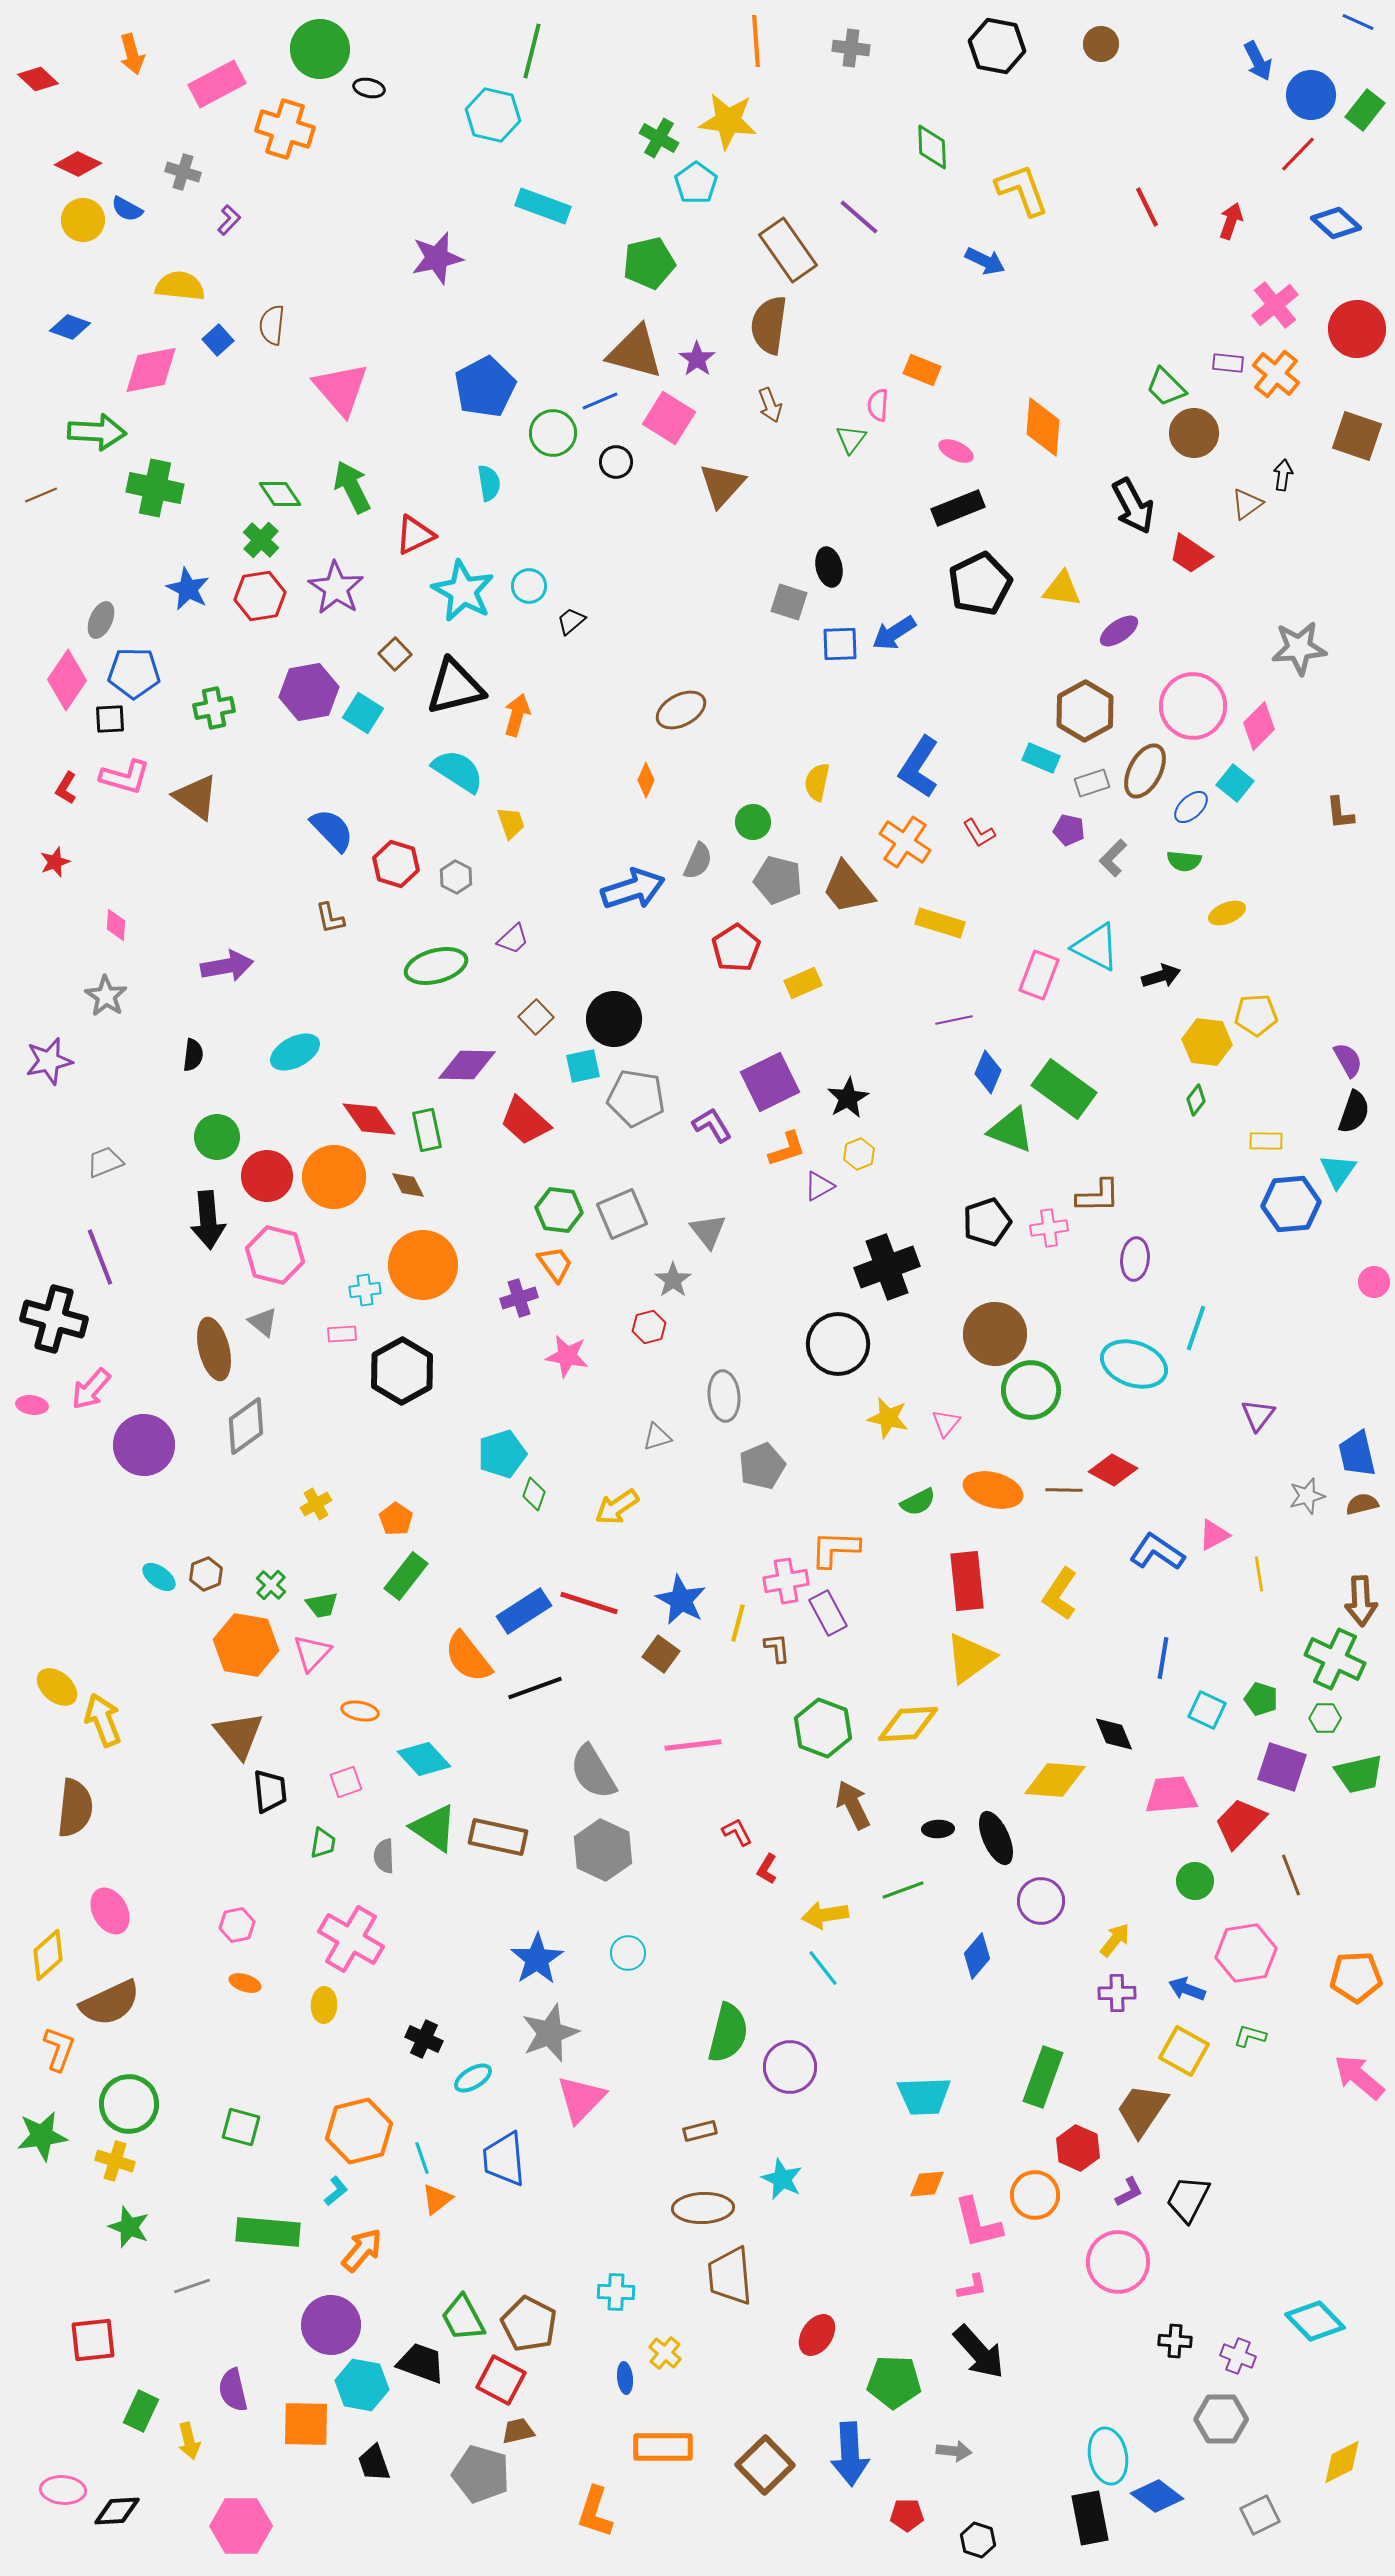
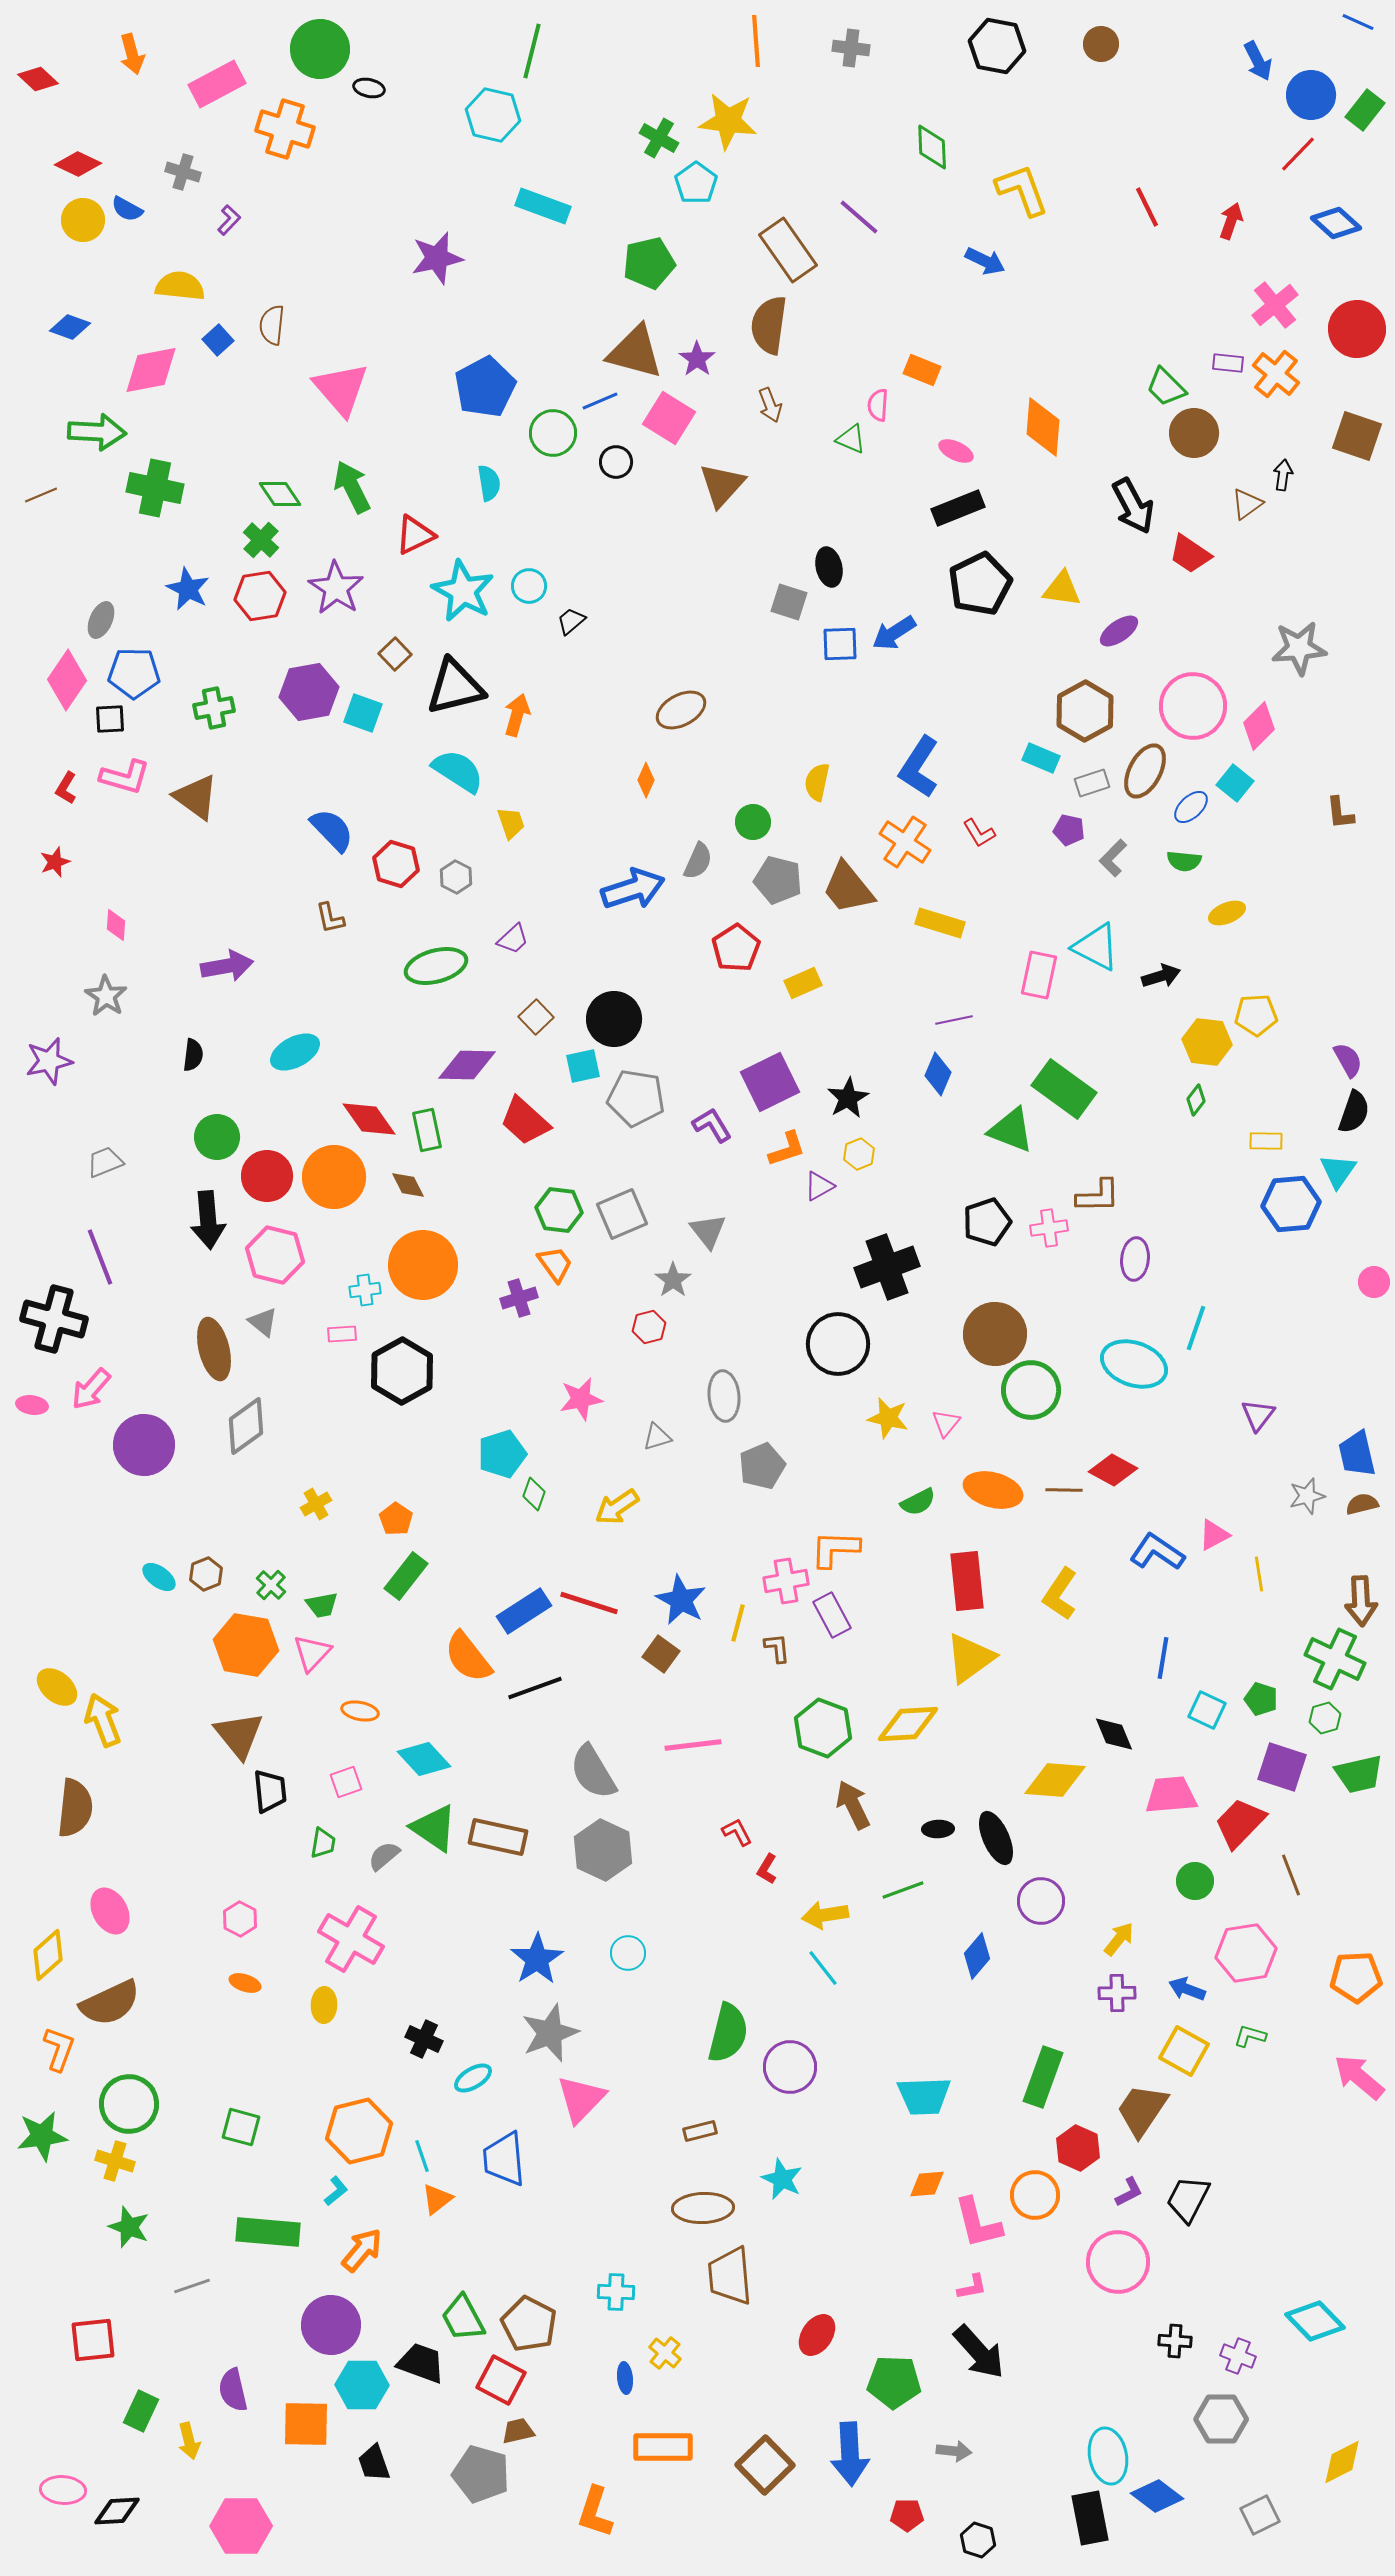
green triangle at (851, 439): rotated 44 degrees counterclockwise
cyan square at (363, 713): rotated 12 degrees counterclockwise
pink rectangle at (1039, 975): rotated 9 degrees counterclockwise
blue diamond at (988, 1072): moved 50 px left, 2 px down
pink star at (567, 1356): moved 14 px right, 43 px down; rotated 21 degrees counterclockwise
purple rectangle at (828, 1613): moved 4 px right, 2 px down
green hexagon at (1325, 1718): rotated 16 degrees counterclockwise
gray semicircle at (384, 1856): rotated 52 degrees clockwise
pink hexagon at (237, 1925): moved 3 px right, 6 px up; rotated 20 degrees counterclockwise
yellow arrow at (1115, 1940): moved 4 px right, 1 px up
cyan line at (422, 2158): moved 2 px up
cyan hexagon at (362, 2385): rotated 9 degrees counterclockwise
